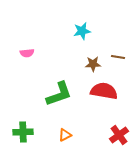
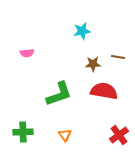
orange triangle: rotated 40 degrees counterclockwise
